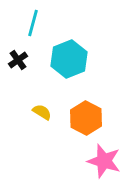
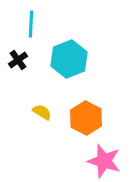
cyan line: moved 2 px left, 1 px down; rotated 12 degrees counterclockwise
